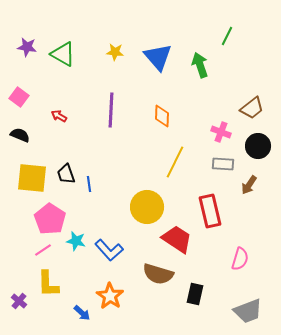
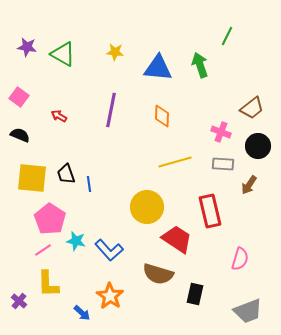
blue triangle: moved 11 px down; rotated 44 degrees counterclockwise
purple line: rotated 8 degrees clockwise
yellow line: rotated 48 degrees clockwise
